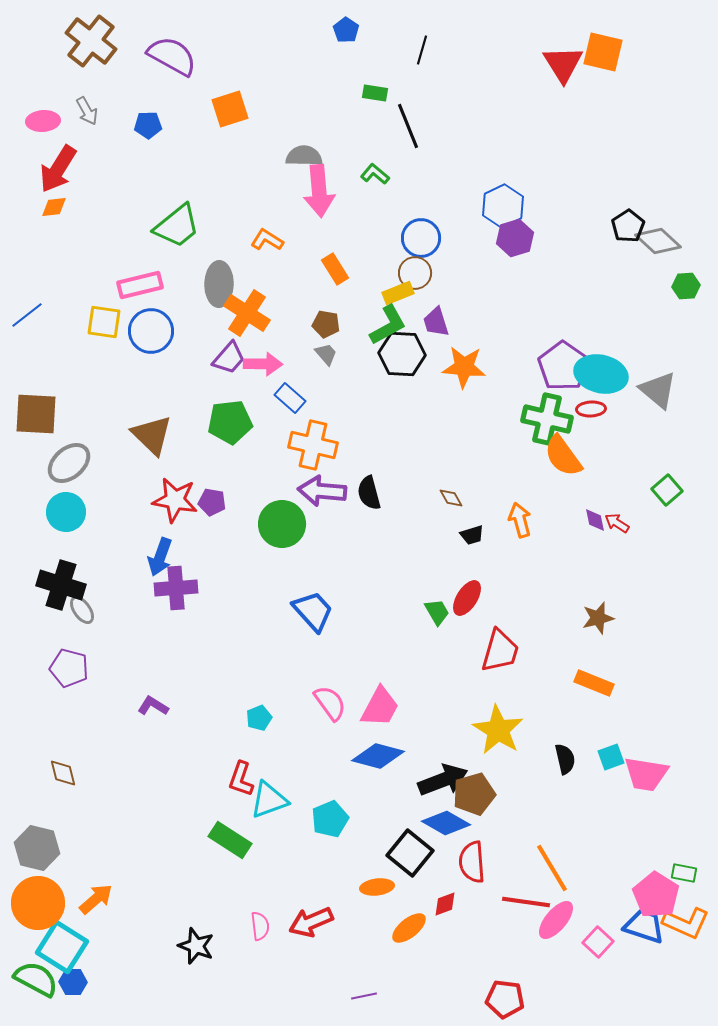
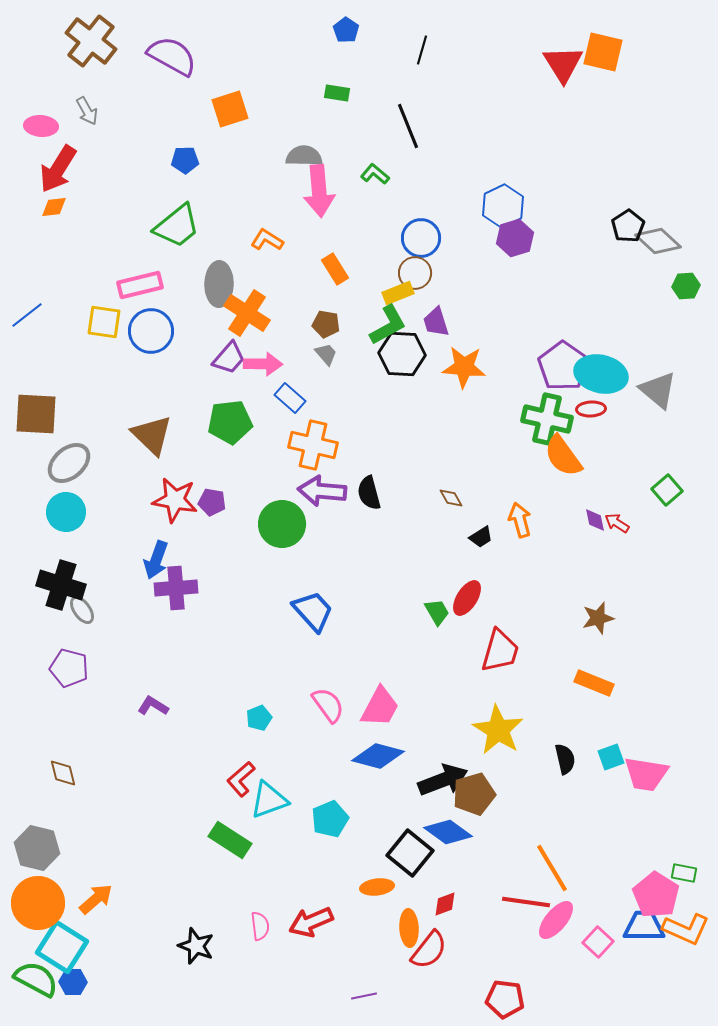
green rectangle at (375, 93): moved 38 px left
pink ellipse at (43, 121): moved 2 px left, 5 px down; rotated 8 degrees clockwise
blue pentagon at (148, 125): moved 37 px right, 35 px down
black trapezoid at (472, 535): moved 9 px right, 2 px down; rotated 15 degrees counterclockwise
blue arrow at (160, 557): moved 4 px left, 3 px down
pink semicircle at (330, 703): moved 2 px left, 2 px down
red L-shape at (241, 779): rotated 30 degrees clockwise
blue diamond at (446, 823): moved 2 px right, 9 px down; rotated 6 degrees clockwise
red semicircle at (472, 862): moved 43 px left, 88 px down; rotated 138 degrees counterclockwise
orange L-shape at (686, 923): moved 6 px down
blue trapezoid at (644, 926): rotated 18 degrees counterclockwise
orange ellipse at (409, 928): rotated 54 degrees counterclockwise
